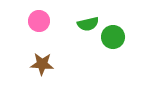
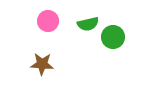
pink circle: moved 9 px right
